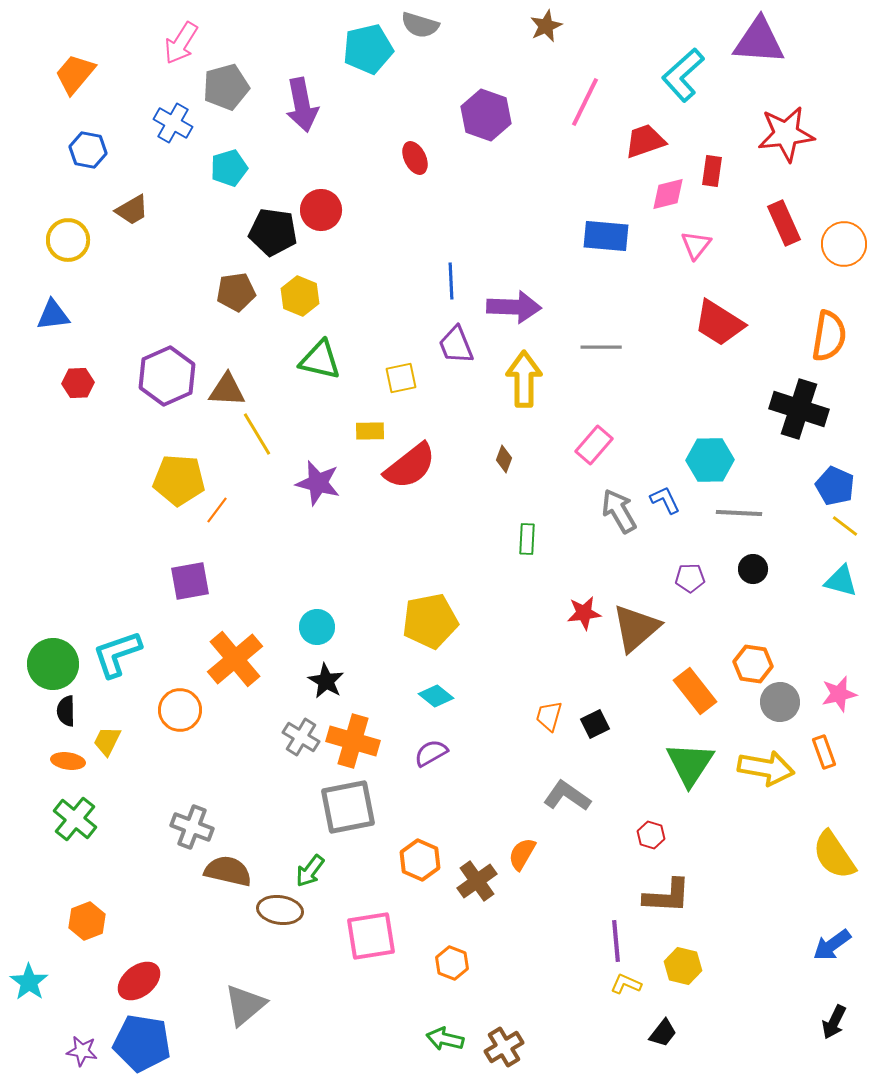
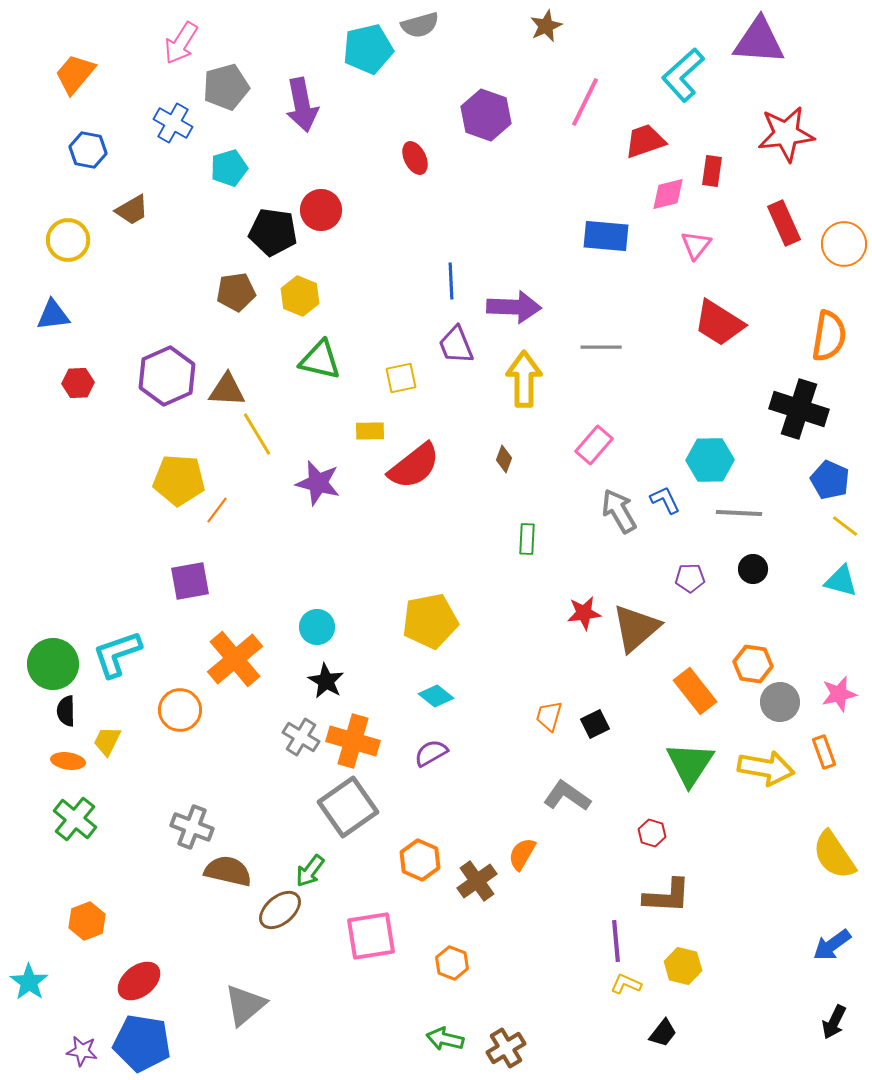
gray semicircle at (420, 25): rotated 33 degrees counterclockwise
red semicircle at (410, 466): moved 4 px right
blue pentagon at (835, 486): moved 5 px left, 6 px up
gray square at (348, 807): rotated 24 degrees counterclockwise
red hexagon at (651, 835): moved 1 px right, 2 px up
brown ellipse at (280, 910): rotated 48 degrees counterclockwise
brown cross at (504, 1047): moved 2 px right, 1 px down
